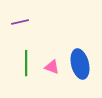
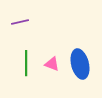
pink triangle: moved 3 px up
